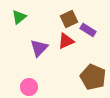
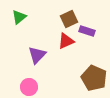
purple rectangle: moved 1 px left, 1 px down; rotated 14 degrees counterclockwise
purple triangle: moved 2 px left, 7 px down
brown pentagon: moved 1 px right, 1 px down
